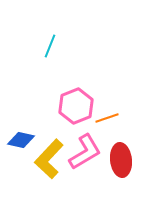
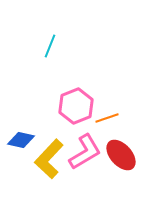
red ellipse: moved 5 px up; rotated 36 degrees counterclockwise
